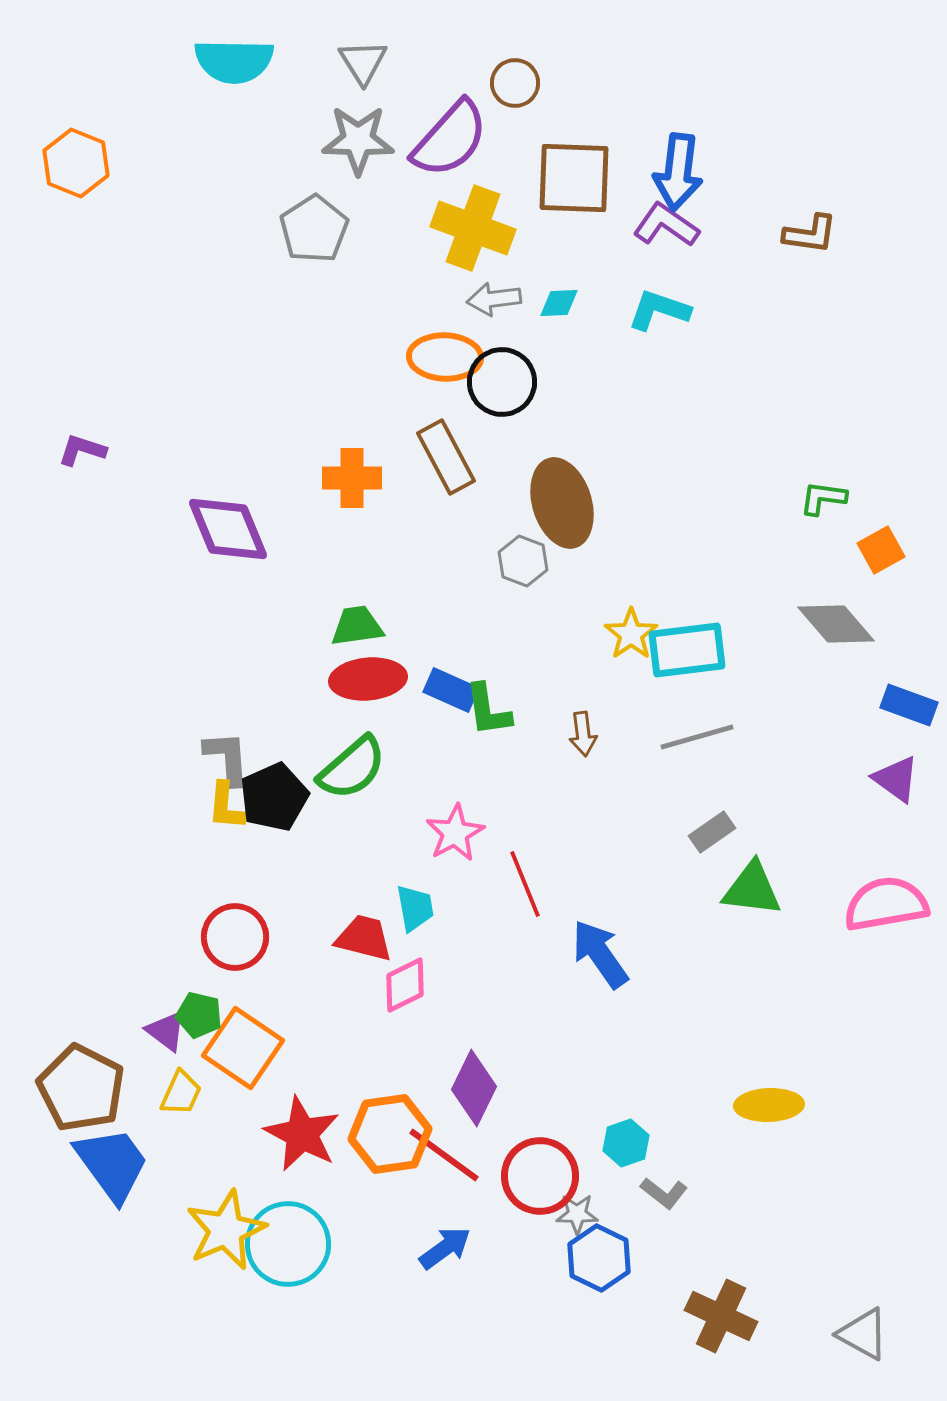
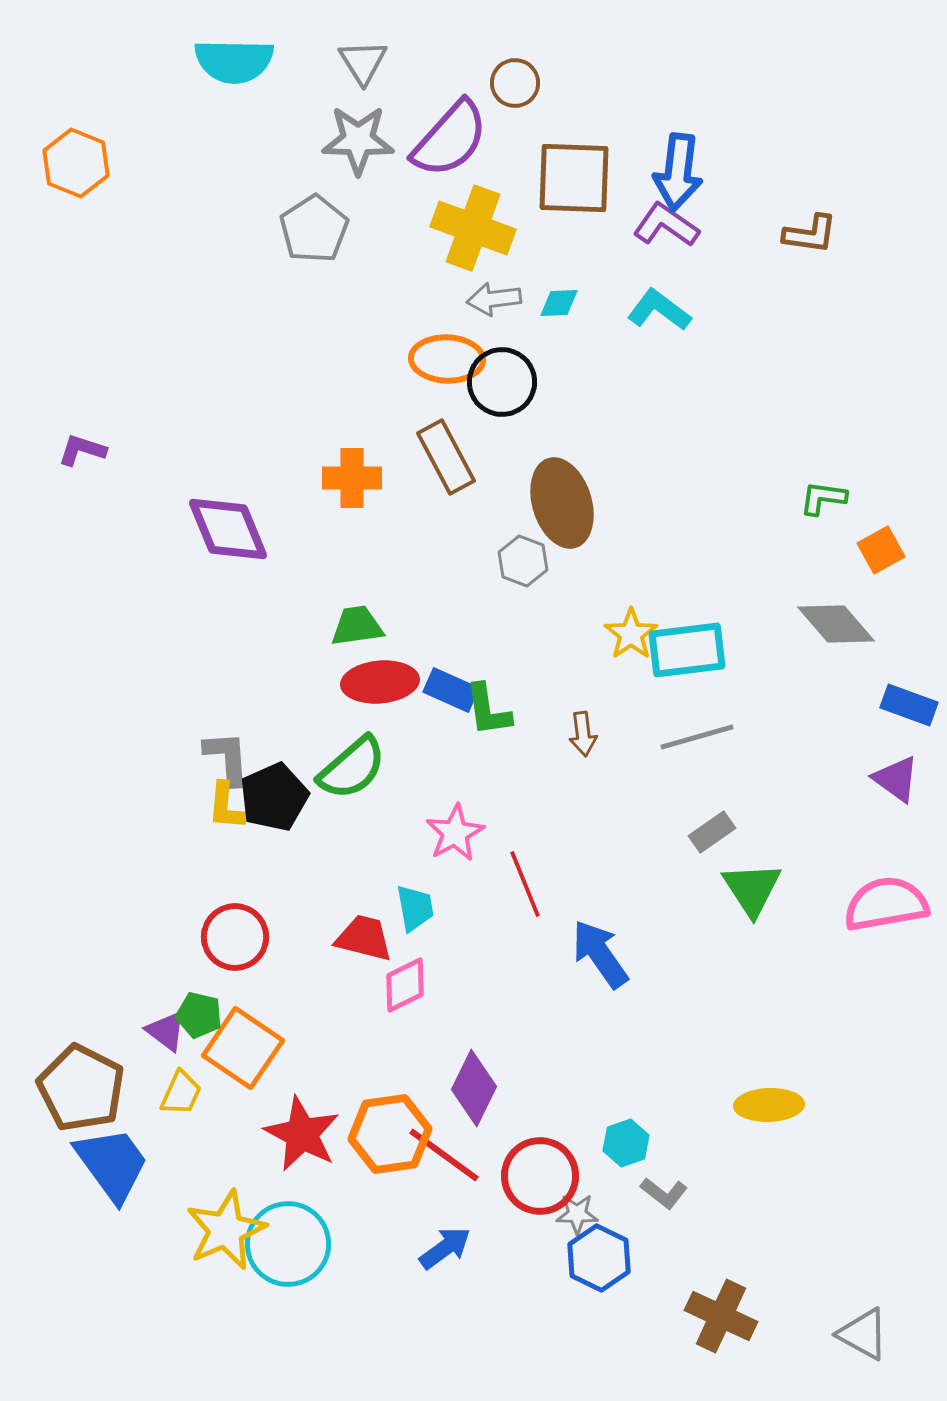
cyan L-shape at (659, 310): rotated 18 degrees clockwise
orange ellipse at (445, 357): moved 2 px right, 2 px down
red ellipse at (368, 679): moved 12 px right, 3 px down
green triangle at (752, 889): rotated 50 degrees clockwise
